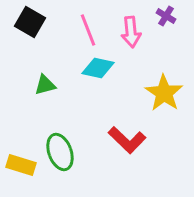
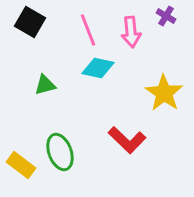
yellow rectangle: rotated 20 degrees clockwise
